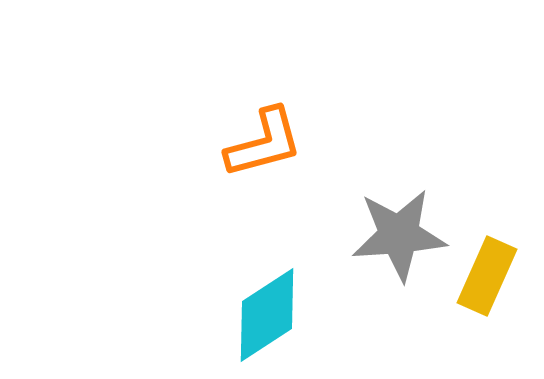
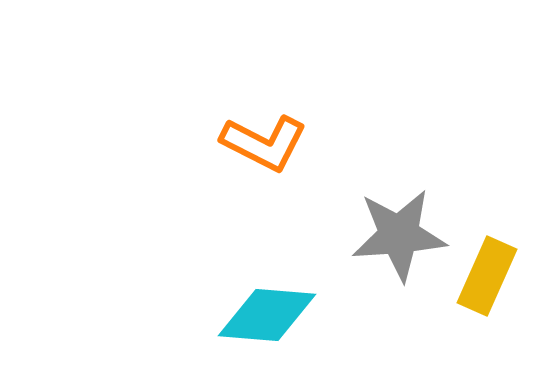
orange L-shape: rotated 42 degrees clockwise
cyan diamond: rotated 38 degrees clockwise
